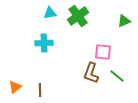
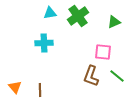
green triangle: moved 10 px left, 1 px down
brown L-shape: moved 3 px down
orange triangle: rotated 32 degrees counterclockwise
